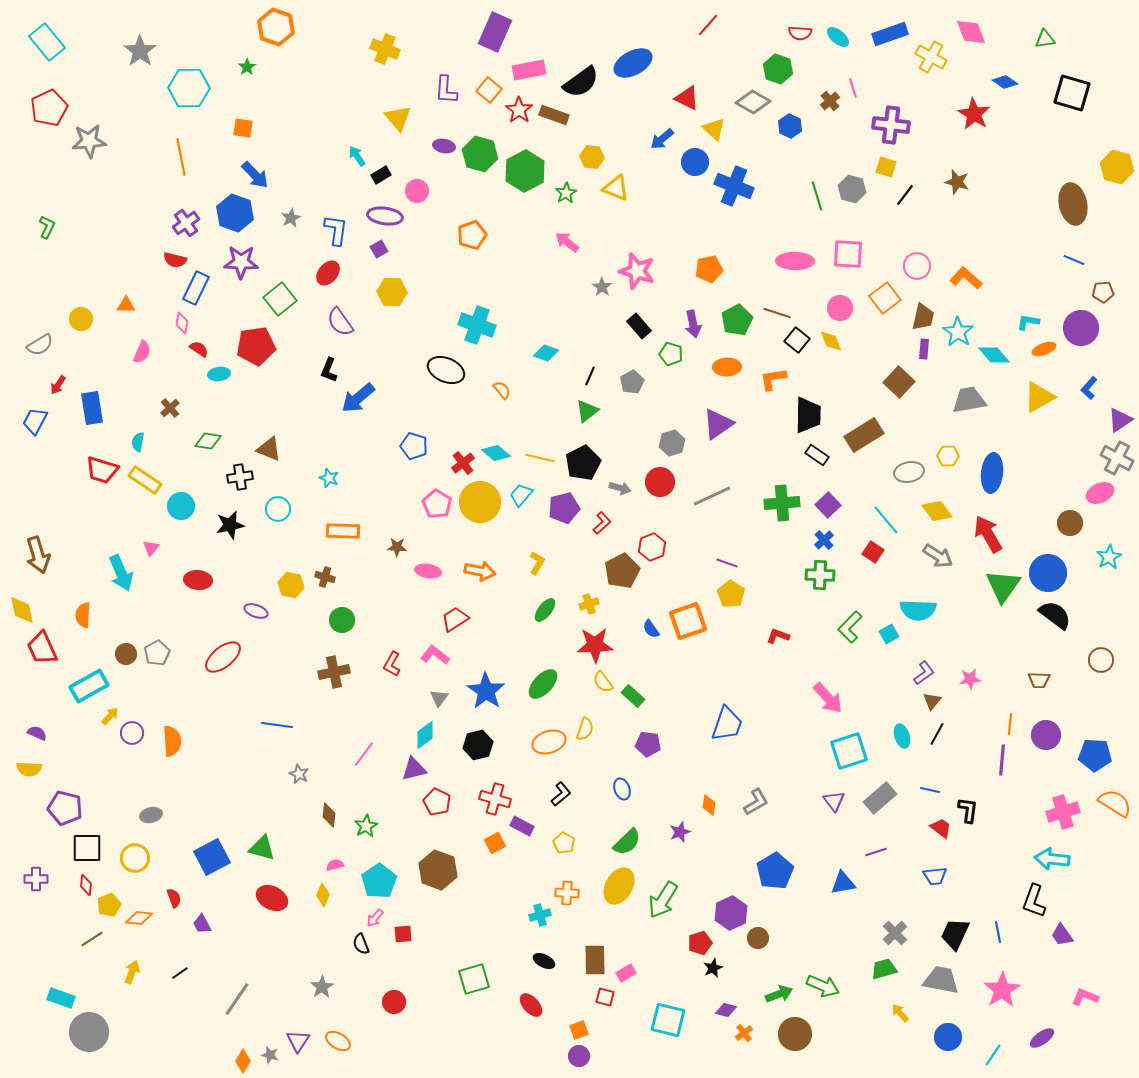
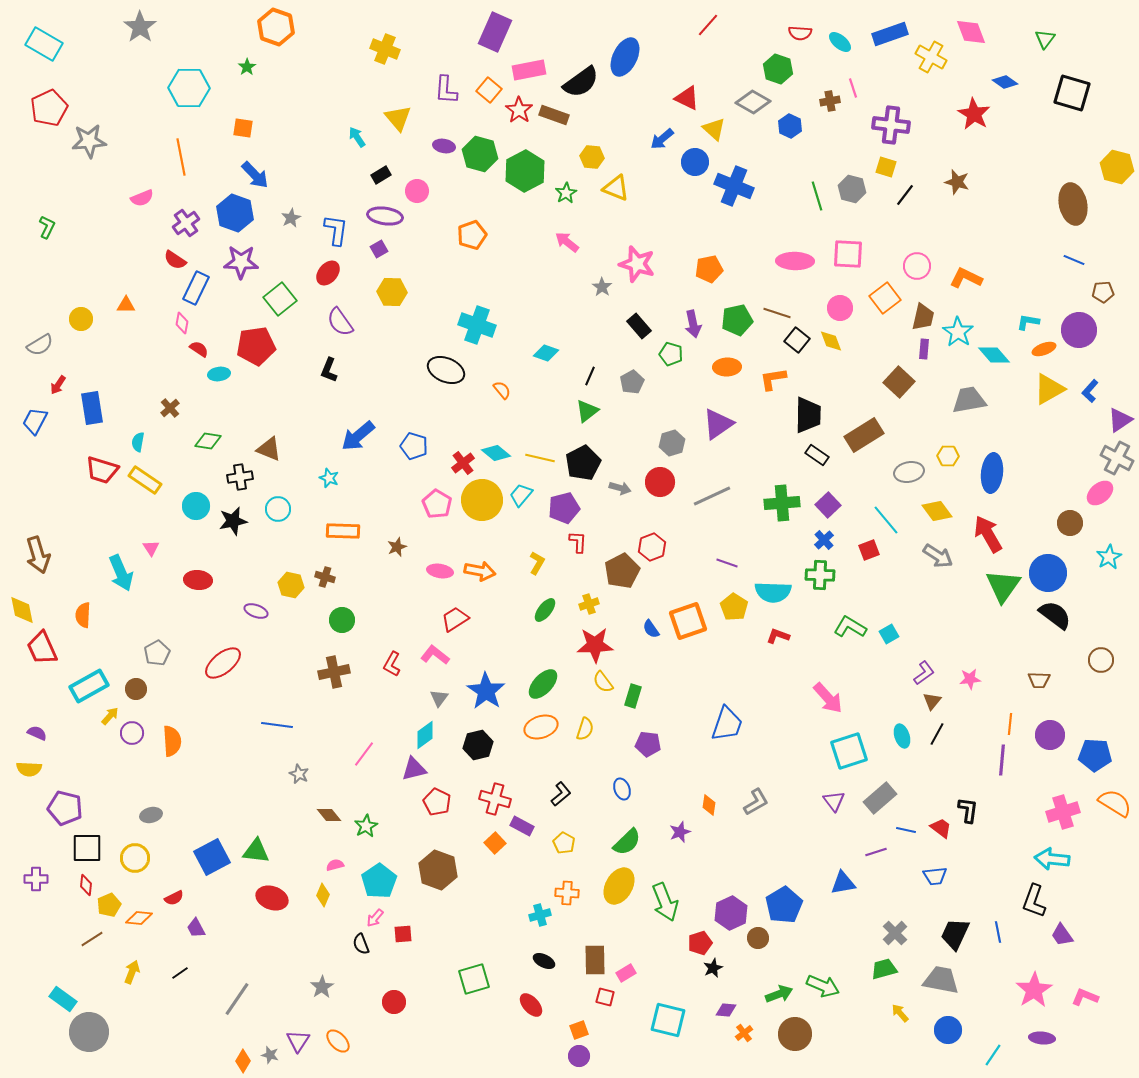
cyan ellipse at (838, 37): moved 2 px right, 5 px down
green triangle at (1045, 39): rotated 45 degrees counterclockwise
cyan rectangle at (47, 42): moved 3 px left, 2 px down; rotated 21 degrees counterclockwise
gray star at (140, 51): moved 24 px up
blue ellipse at (633, 63): moved 8 px left, 6 px up; rotated 36 degrees counterclockwise
brown cross at (830, 101): rotated 30 degrees clockwise
cyan arrow at (357, 156): moved 19 px up
red semicircle at (175, 260): rotated 20 degrees clockwise
pink star at (637, 271): moved 7 px up
orange L-shape at (966, 278): rotated 16 degrees counterclockwise
green pentagon at (737, 320): rotated 16 degrees clockwise
purple circle at (1081, 328): moved 2 px left, 2 px down
pink semicircle at (142, 352): moved 154 px up; rotated 45 degrees clockwise
blue L-shape at (1089, 388): moved 1 px right, 3 px down
yellow triangle at (1039, 397): moved 10 px right, 8 px up
blue arrow at (358, 398): moved 38 px down
pink ellipse at (1100, 493): rotated 16 degrees counterclockwise
yellow circle at (480, 502): moved 2 px right, 2 px up
cyan circle at (181, 506): moved 15 px right
red L-shape at (602, 523): moved 24 px left, 19 px down; rotated 45 degrees counterclockwise
black star at (230, 525): moved 3 px right, 4 px up
brown star at (397, 547): rotated 24 degrees counterclockwise
pink triangle at (151, 548): rotated 12 degrees counterclockwise
red square at (873, 552): moved 4 px left, 2 px up; rotated 35 degrees clockwise
pink ellipse at (428, 571): moved 12 px right
yellow pentagon at (731, 594): moved 3 px right, 13 px down
cyan semicircle at (918, 610): moved 145 px left, 18 px up
green L-shape at (850, 627): rotated 76 degrees clockwise
brown circle at (126, 654): moved 10 px right, 35 px down
red ellipse at (223, 657): moved 6 px down
green rectangle at (633, 696): rotated 65 degrees clockwise
purple circle at (1046, 735): moved 4 px right
orange ellipse at (549, 742): moved 8 px left, 15 px up
blue line at (930, 790): moved 24 px left, 40 px down
brown diamond at (329, 815): rotated 45 degrees counterclockwise
orange square at (495, 843): rotated 15 degrees counterclockwise
green triangle at (262, 848): moved 6 px left, 3 px down; rotated 8 degrees counterclockwise
blue pentagon at (775, 871): moved 9 px right, 34 px down
red semicircle at (174, 898): rotated 84 degrees clockwise
red ellipse at (272, 898): rotated 8 degrees counterclockwise
green arrow at (663, 900): moved 2 px right, 2 px down; rotated 54 degrees counterclockwise
purple trapezoid at (202, 924): moved 6 px left, 4 px down
pink star at (1002, 990): moved 32 px right
cyan rectangle at (61, 998): moved 2 px right, 1 px down; rotated 16 degrees clockwise
purple diamond at (726, 1010): rotated 10 degrees counterclockwise
blue circle at (948, 1037): moved 7 px up
purple ellipse at (1042, 1038): rotated 40 degrees clockwise
orange ellipse at (338, 1041): rotated 15 degrees clockwise
